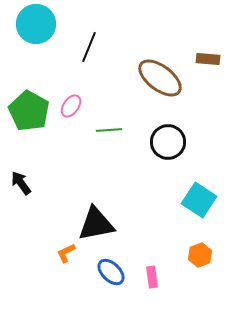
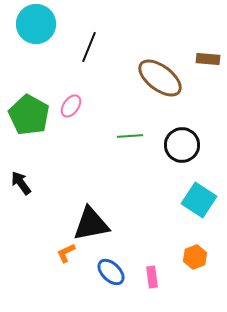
green pentagon: moved 4 px down
green line: moved 21 px right, 6 px down
black circle: moved 14 px right, 3 px down
black triangle: moved 5 px left
orange hexagon: moved 5 px left, 2 px down
